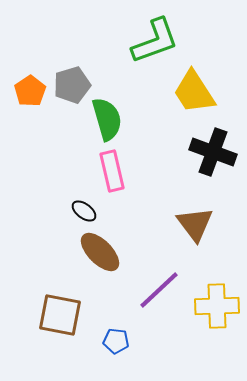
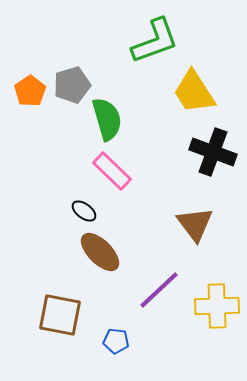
pink rectangle: rotated 33 degrees counterclockwise
